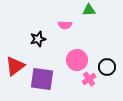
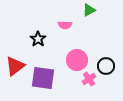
green triangle: rotated 24 degrees counterclockwise
black star: rotated 21 degrees counterclockwise
black circle: moved 1 px left, 1 px up
purple square: moved 1 px right, 1 px up
